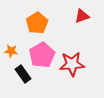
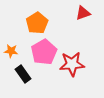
red triangle: moved 1 px right, 3 px up
pink pentagon: moved 2 px right, 3 px up
